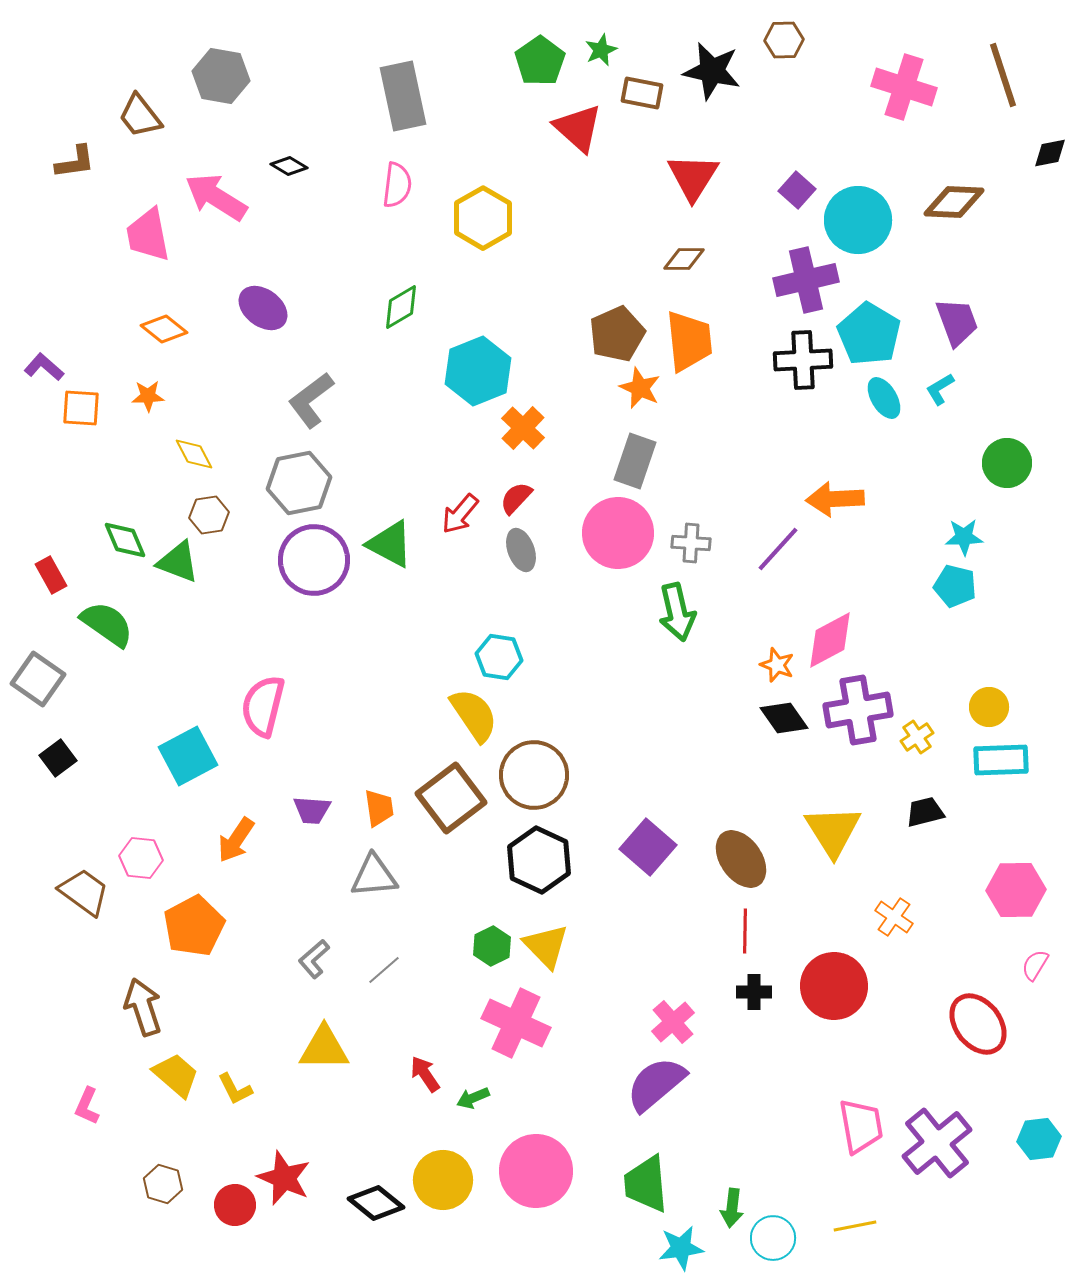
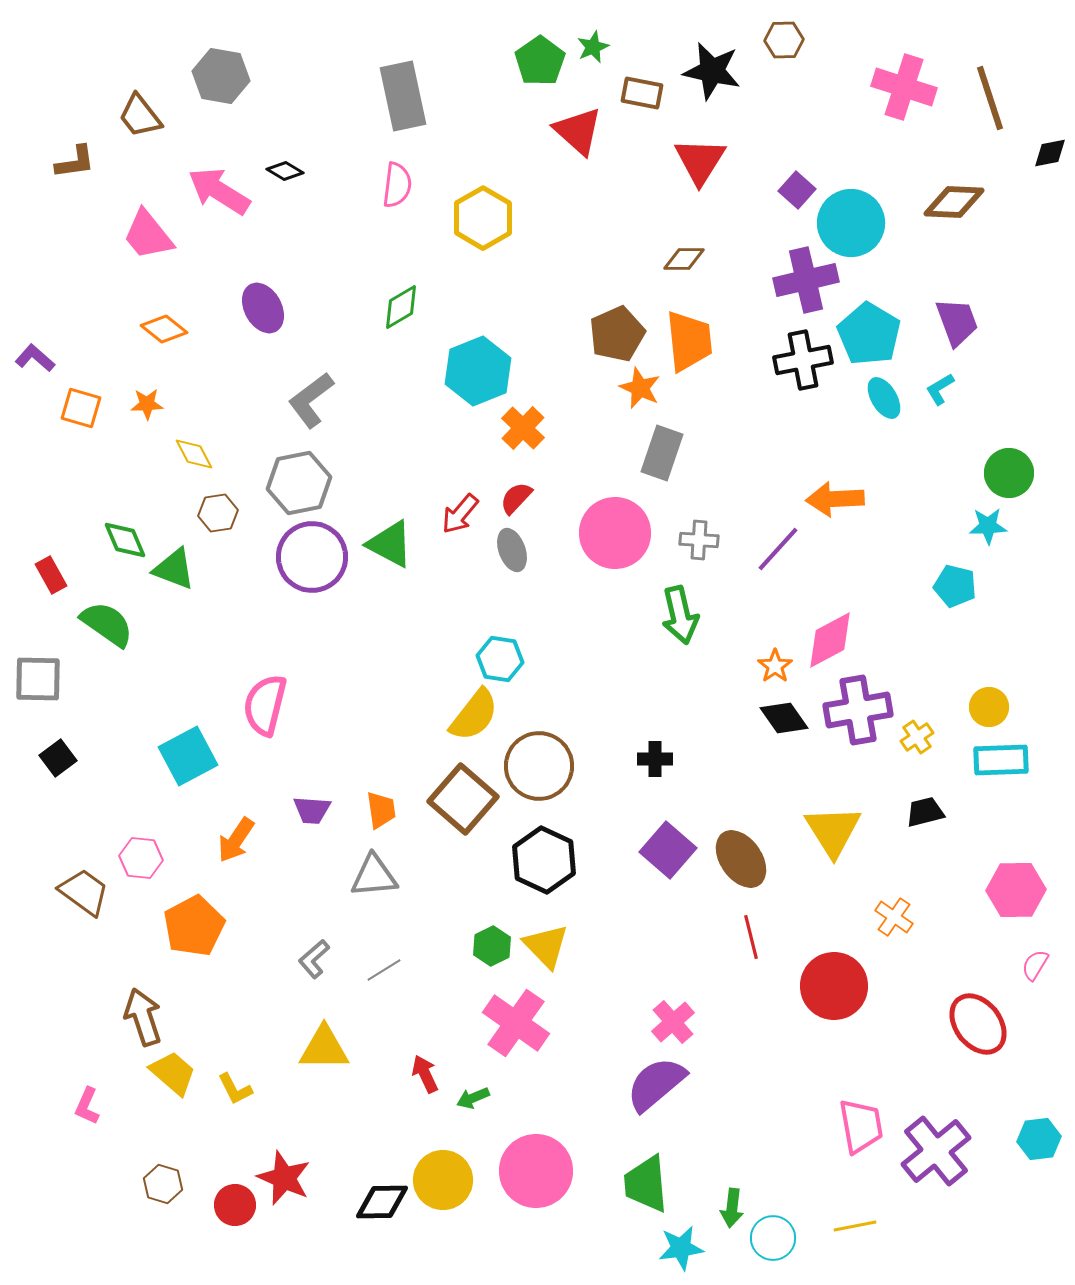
green star at (601, 50): moved 8 px left, 3 px up
brown line at (1003, 75): moved 13 px left, 23 px down
red triangle at (578, 128): moved 3 px down
black diamond at (289, 166): moved 4 px left, 5 px down
red triangle at (693, 177): moved 7 px right, 16 px up
pink arrow at (216, 197): moved 3 px right, 6 px up
cyan circle at (858, 220): moved 7 px left, 3 px down
pink trapezoid at (148, 235): rotated 28 degrees counterclockwise
purple ellipse at (263, 308): rotated 24 degrees clockwise
black cross at (803, 360): rotated 8 degrees counterclockwise
purple L-shape at (44, 367): moved 9 px left, 9 px up
orange star at (148, 396): moved 1 px left, 8 px down
orange square at (81, 408): rotated 12 degrees clockwise
gray rectangle at (635, 461): moved 27 px right, 8 px up
green circle at (1007, 463): moved 2 px right, 10 px down
brown hexagon at (209, 515): moved 9 px right, 2 px up
pink circle at (618, 533): moved 3 px left
cyan star at (964, 537): moved 24 px right, 11 px up
gray cross at (691, 543): moved 8 px right, 3 px up
gray ellipse at (521, 550): moved 9 px left
purple circle at (314, 560): moved 2 px left, 3 px up
green triangle at (178, 562): moved 4 px left, 7 px down
green arrow at (677, 612): moved 3 px right, 3 px down
cyan hexagon at (499, 657): moved 1 px right, 2 px down
orange star at (777, 665): moved 2 px left, 1 px down; rotated 16 degrees clockwise
gray square at (38, 679): rotated 34 degrees counterclockwise
pink semicircle at (263, 706): moved 2 px right, 1 px up
yellow semicircle at (474, 715): rotated 72 degrees clockwise
brown circle at (534, 775): moved 5 px right, 9 px up
brown square at (451, 798): moved 12 px right, 1 px down; rotated 12 degrees counterclockwise
orange trapezoid at (379, 808): moved 2 px right, 2 px down
purple square at (648, 847): moved 20 px right, 3 px down
black hexagon at (539, 860): moved 5 px right
red line at (745, 931): moved 6 px right, 6 px down; rotated 15 degrees counterclockwise
gray line at (384, 970): rotated 9 degrees clockwise
black cross at (754, 992): moved 99 px left, 233 px up
brown arrow at (143, 1007): moved 10 px down
pink cross at (516, 1023): rotated 10 degrees clockwise
red arrow at (425, 1074): rotated 9 degrees clockwise
yellow trapezoid at (176, 1075): moved 3 px left, 2 px up
purple cross at (937, 1143): moved 1 px left, 8 px down
black diamond at (376, 1203): moved 6 px right, 1 px up; rotated 40 degrees counterclockwise
